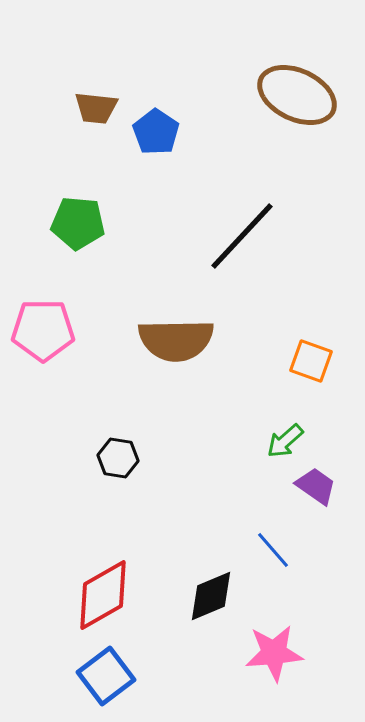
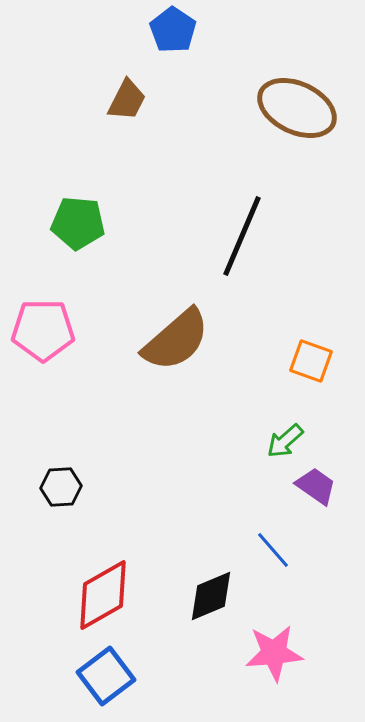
brown ellipse: moved 13 px down
brown trapezoid: moved 31 px right, 8 px up; rotated 69 degrees counterclockwise
blue pentagon: moved 17 px right, 102 px up
black line: rotated 20 degrees counterclockwise
brown semicircle: rotated 40 degrees counterclockwise
black hexagon: moved 57 px left, 29 px down; rotated 12 degrees counterclockwise
